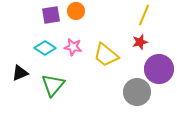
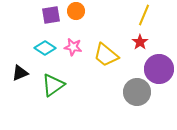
red star: rotated 21 degrees counterclockwise
green triangle: rotated 15 degrees clockwise
